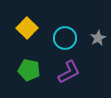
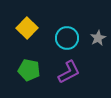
cyan circle: moved 2 px right
